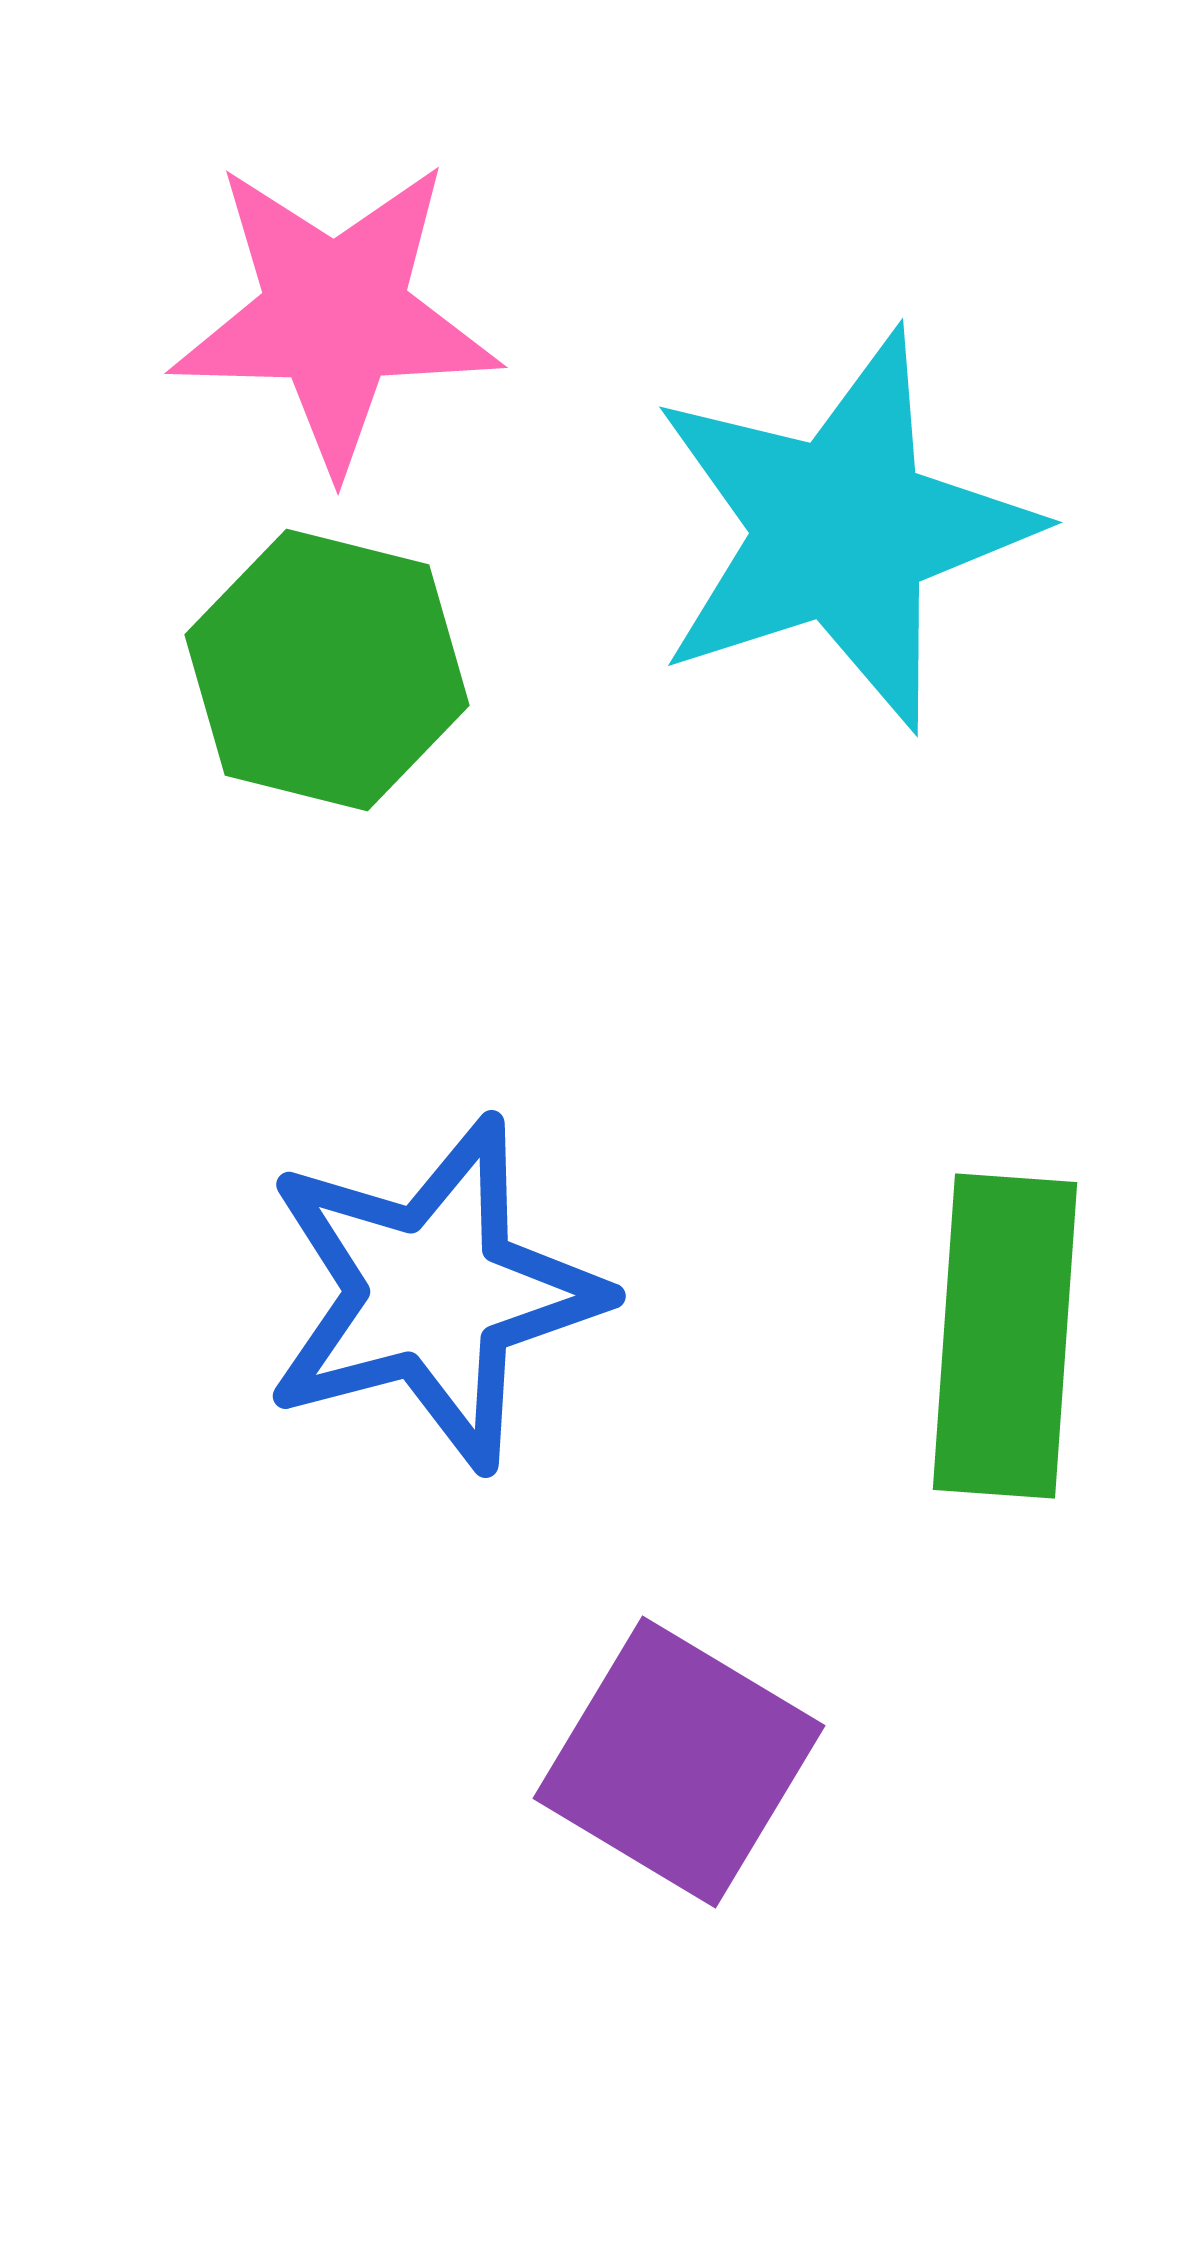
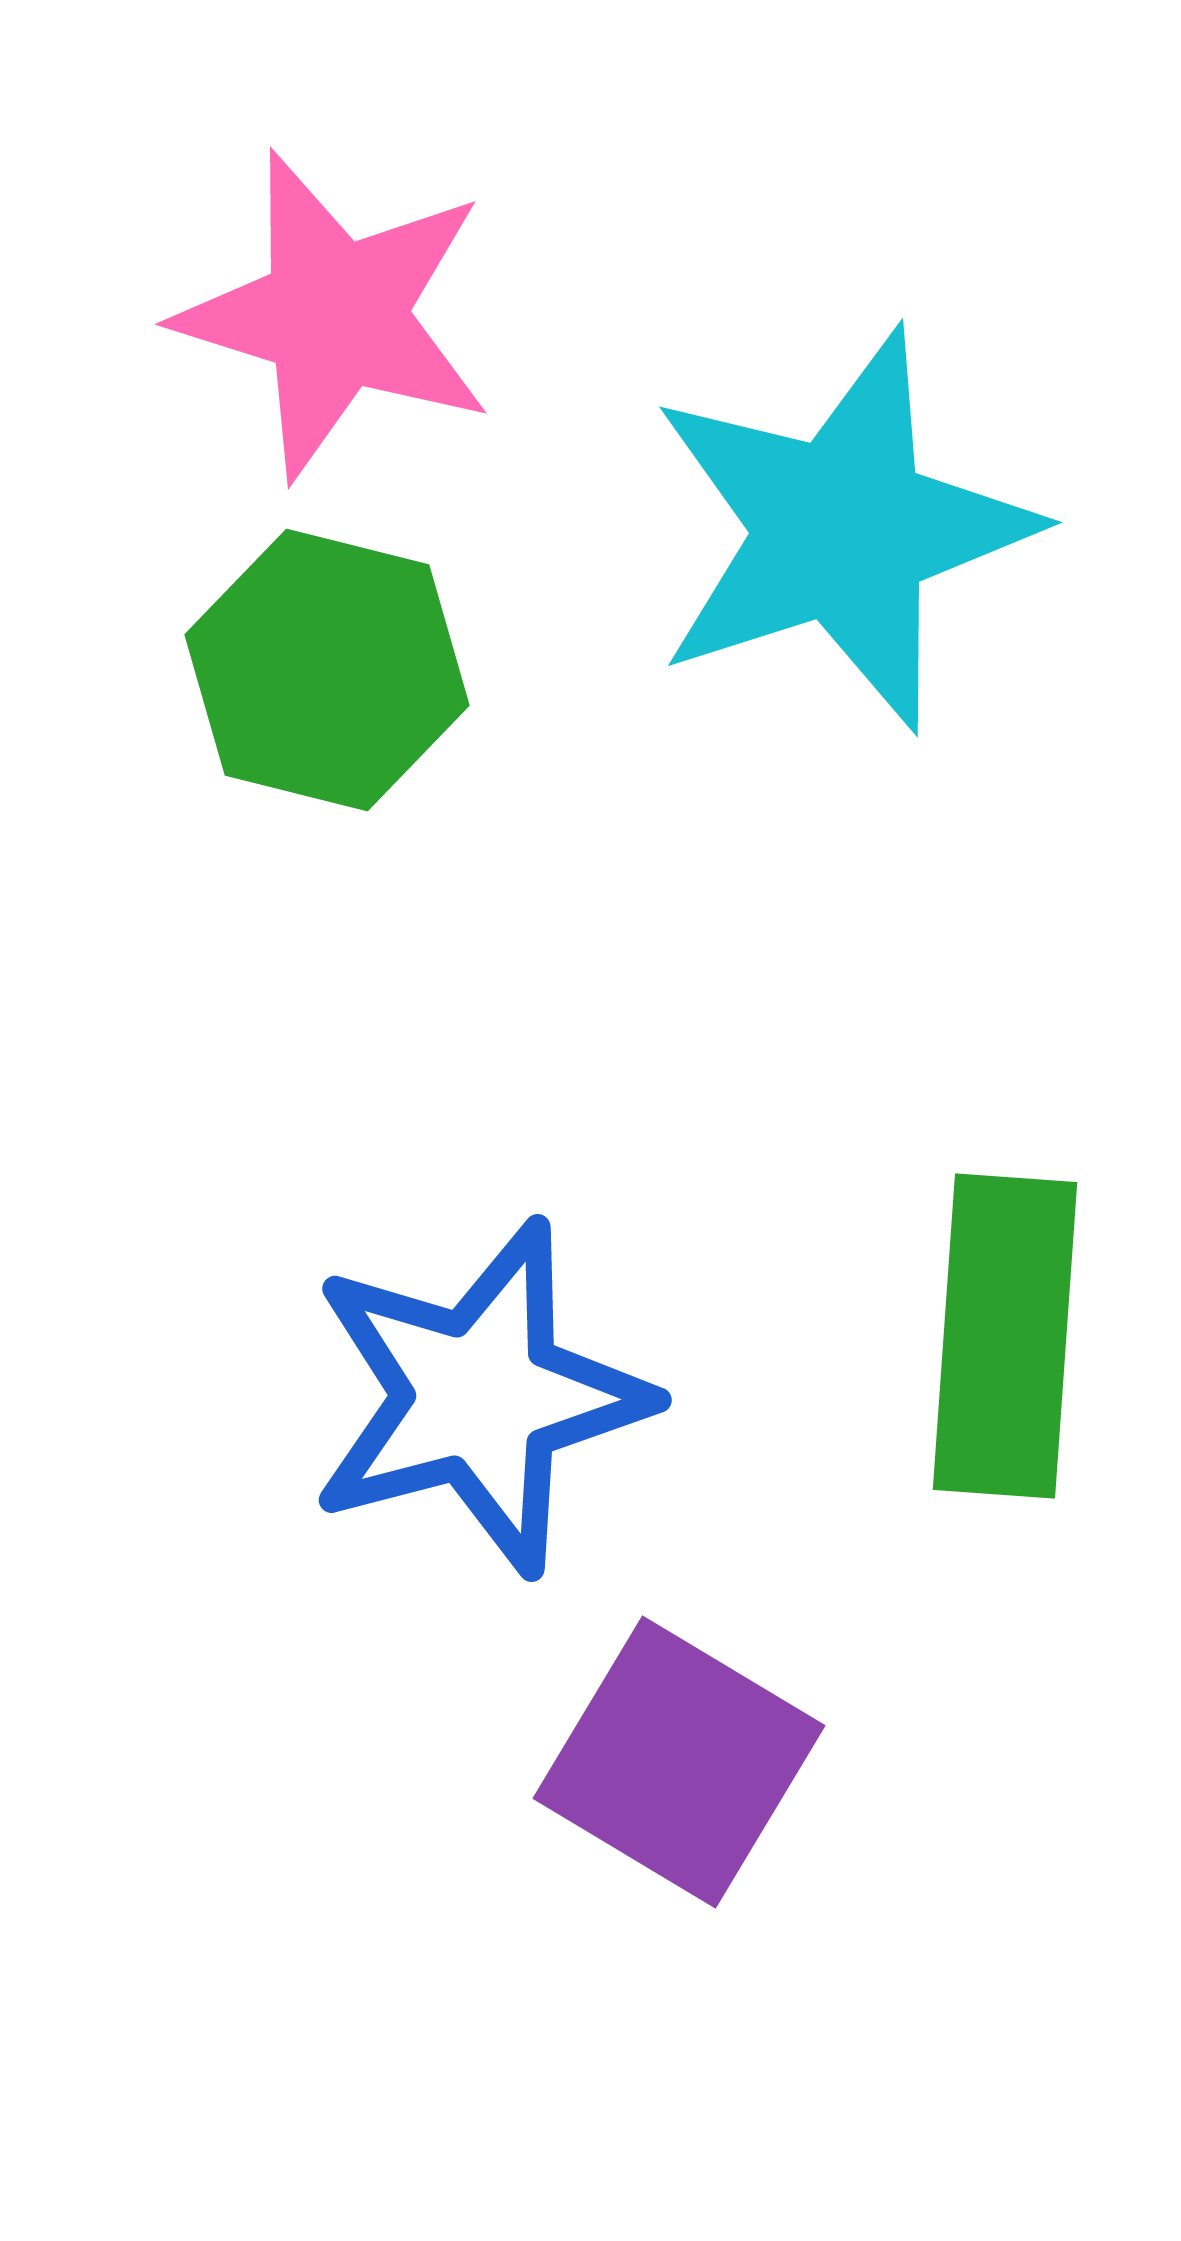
pink star: rotated 16 degrees clockwise
blue star: moved 46 px right, 104 px down
